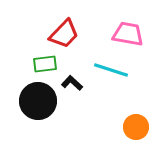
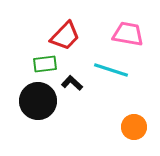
red trapezoid: moved 1 px right, 2 px down
orange circle: moved 2 px left
